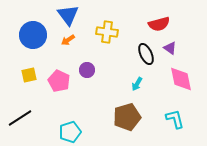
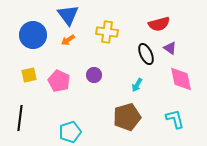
purple circle: moved 7 px right, 5 px down
cyan arrow: moved 1 px down
black line: rotated 50 degrees counterclockwise
